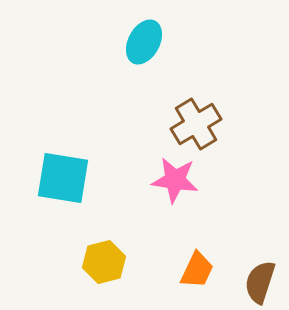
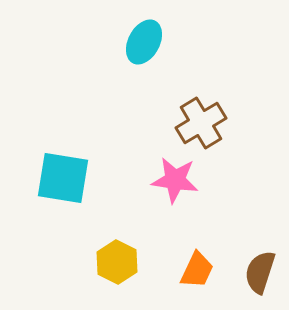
brown cross: moved 5 px right, 1 px up
yellow hexagon: moved 13 px right; rotated 18 degrees counterclockwise
brown semicircle: moved 10 px up
